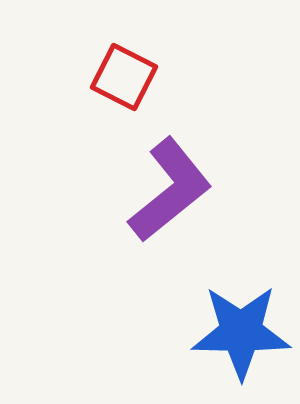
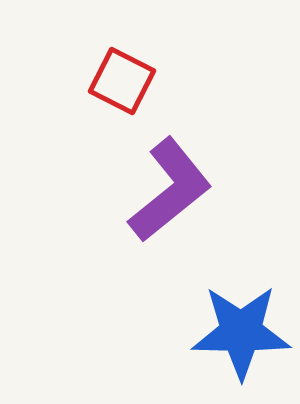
red square: moved 2 px left, 4 px down
